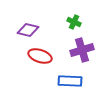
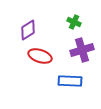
purple diamond: rotated 45 degrees counterclockwise
